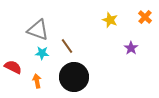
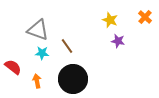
purple star: moved 13 px left, 7 px up; rotated 24 degrees counterclockwise
red semicircle: rotated 12 degrees clockwise
black circle: moved 1 px left, 2 px down
